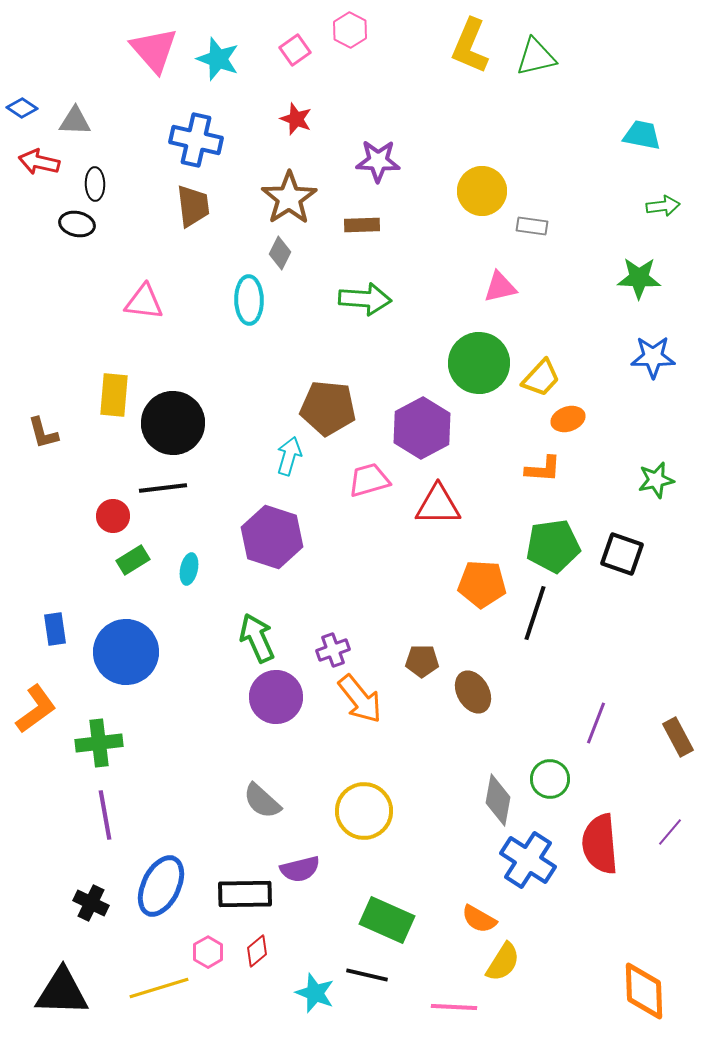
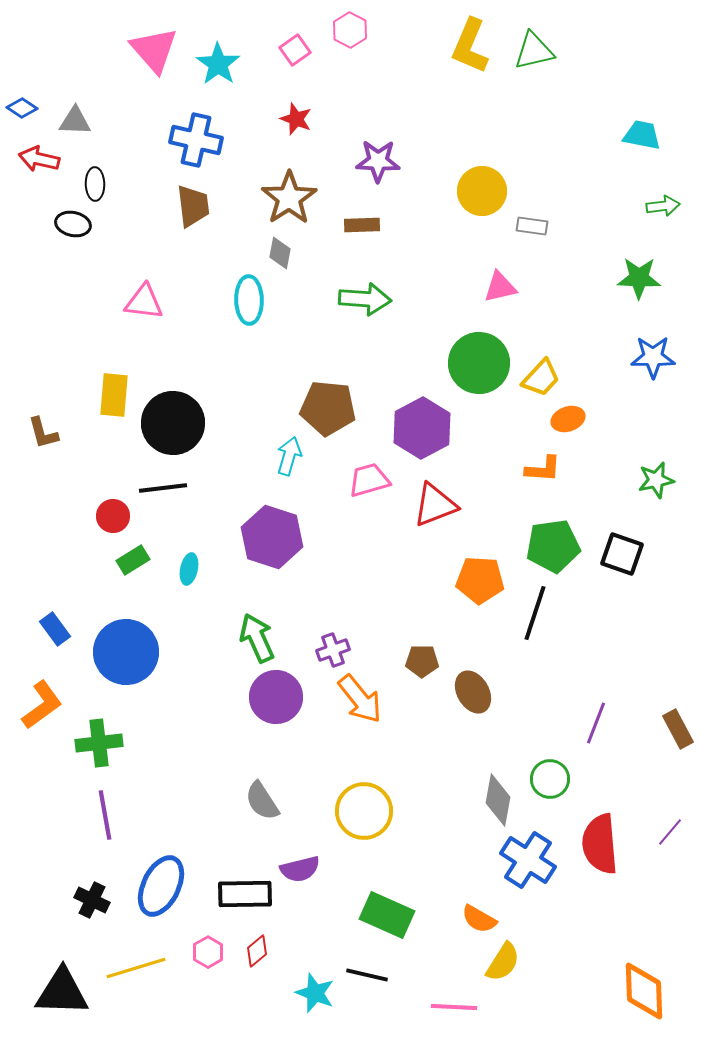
green triangle at (536, 57): moved 2 px left, 6 px up
cyan star at (218, 59): moved 5 px down; rotated 15 degrees clockwise
red arrow at (39, 162): moved 3 px up
black ellipse at (77, 224): moved 4 px left
gray diamond at (280, 253): rotated 16 degrees counterclockwise
red triangle at (438, 505): moved 3 px left; rotated 21 degrees counterclockwise
orange pentagon at (482, 584): moved 2 px left, 4 px up
blue rectangle at (55, 629): rotated 28 degrees counterclockwise
orange L-shape at (36, 709): moved 6 px right, 4 px up
brown rectangle at (678, 737): moved 8 px up
gray semicircle at (262, 801): rotated 15 degrees clockwise
black cross at (91, 903): moved 1 px right, 3 px up
green rectangle at (387, 920): moved 5 px up
yellow line at (159, 988): moved 23 px left, 20 px up
